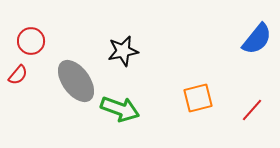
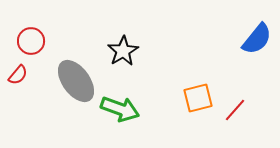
black star: rotated 20 degrees counterclockwise
red line: moved 17 px left
